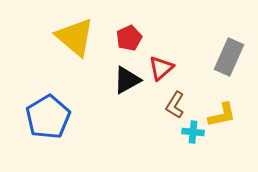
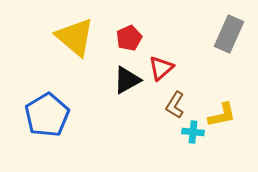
gray rectangle: moved 23 px up
blue pentagon: moved 1 px left, 2 px up
